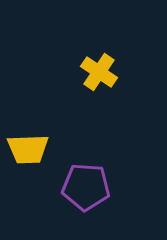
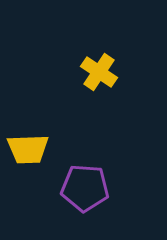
purple pentagon: moved 1 px left, 1 px down
